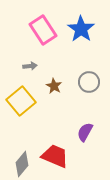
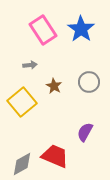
gray arrow: moved 1 px up
yellow square: moved 1 px right, 1 px down
gray diamond: rotated 20 degrees clockwise
